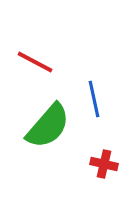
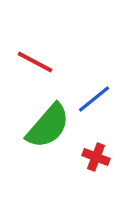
blue line: rotated 63 degrees clockwise
red cross: moved 8 px left, 7 px up; rotated 8 degrees clockwise
